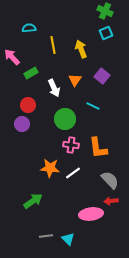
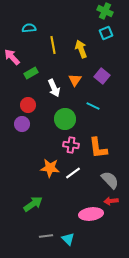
green arrow: moved 3 px down
